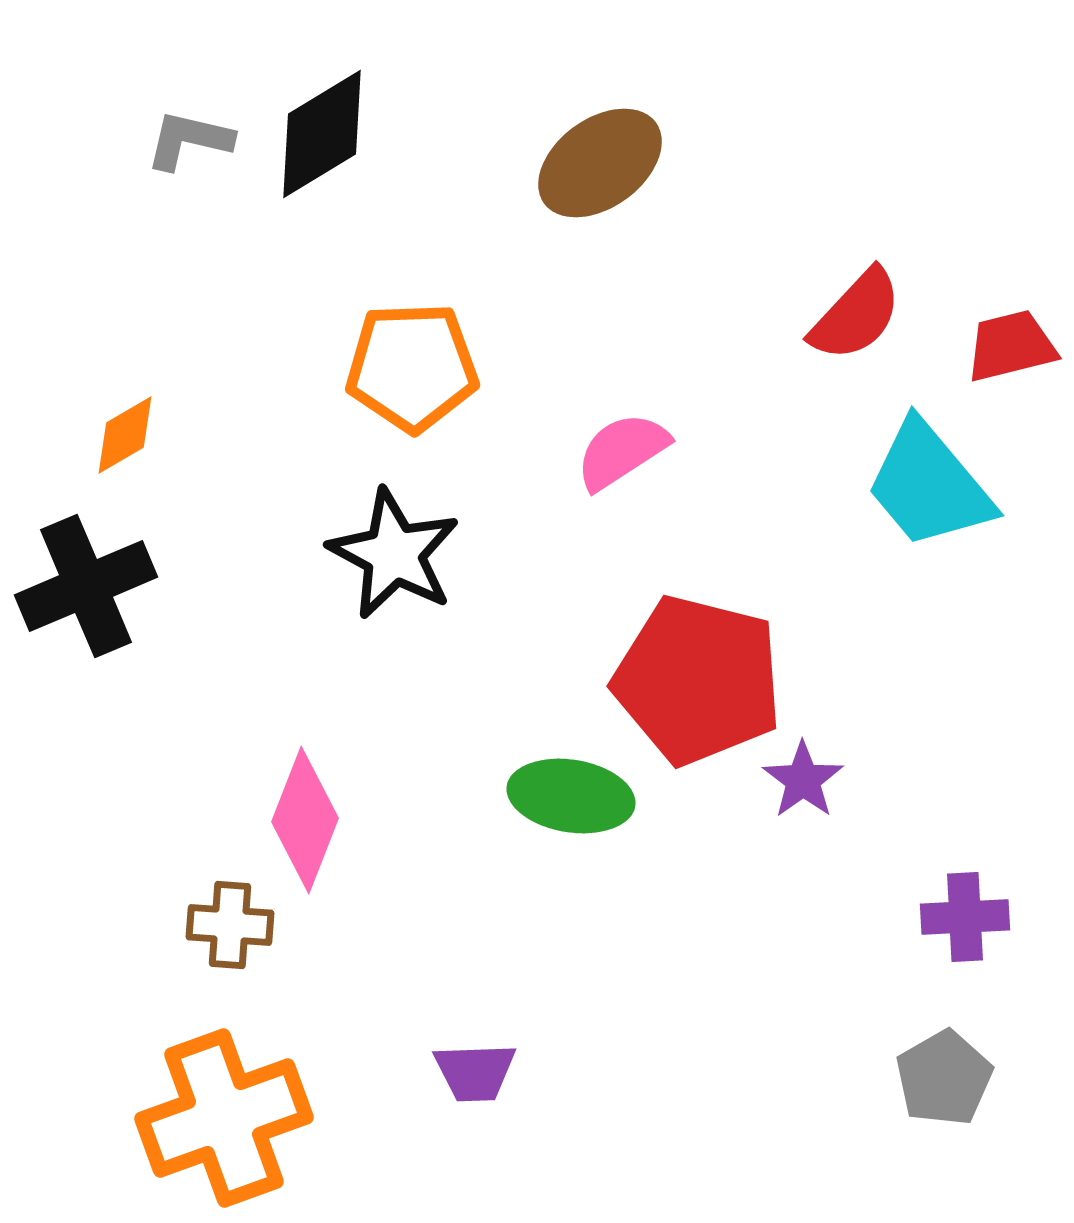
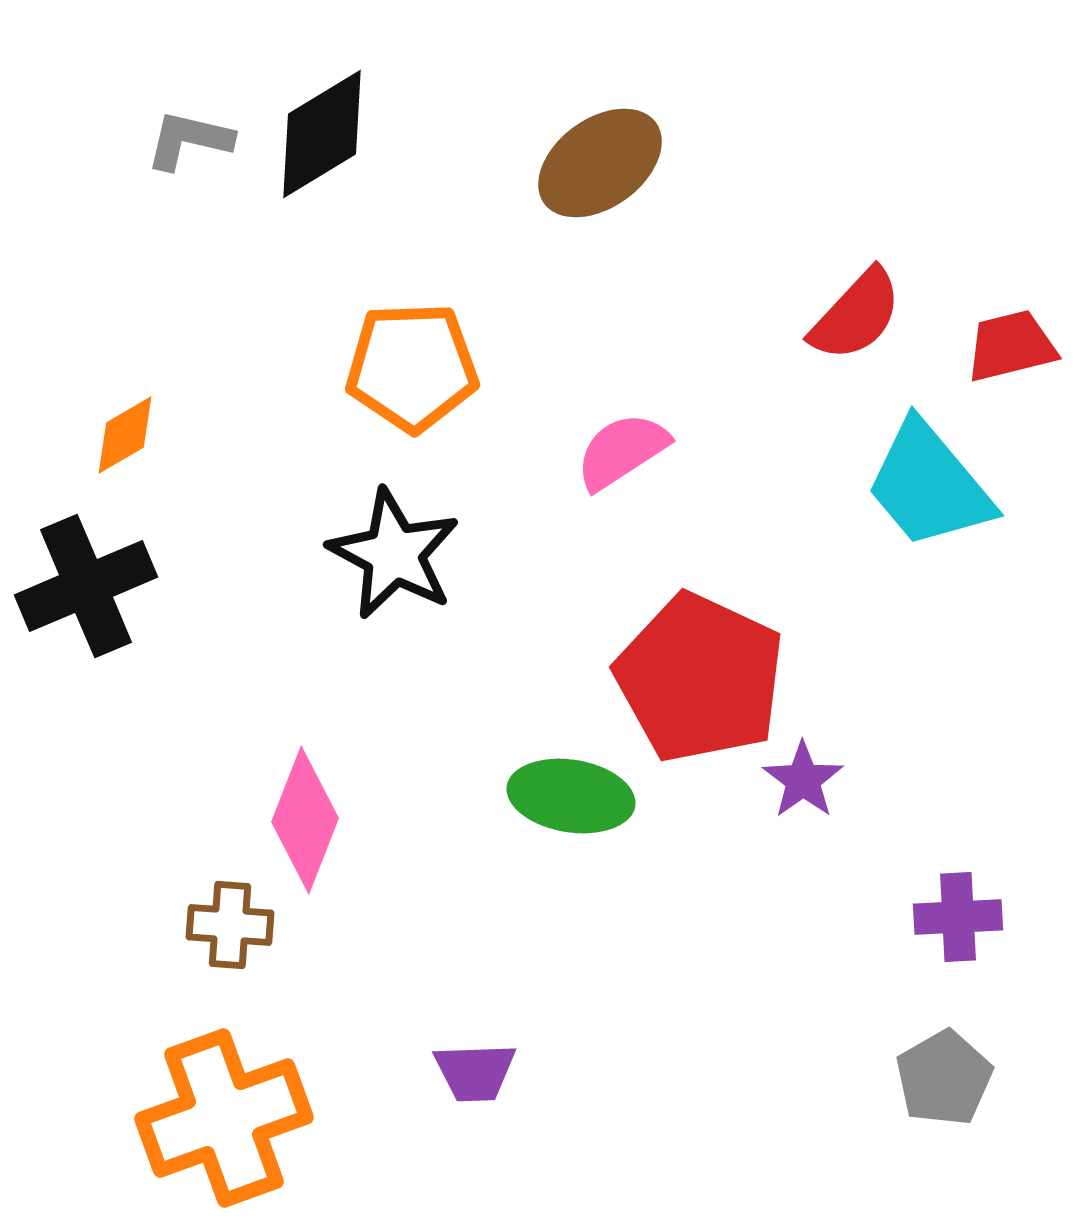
red pentagon: moved 2 px right, 2 px up; rotated 11 degrees clockwise
purple cross: moved 7 px left
